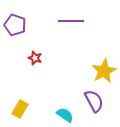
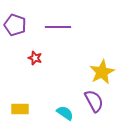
purple line: moved 13 px left, 6 px down
yellow star: moved 2 px left, 1 px down
yellow rectangle: rotated 60 degrees clockwise
cyan semicircle: moved 2 px up
